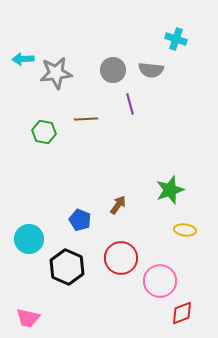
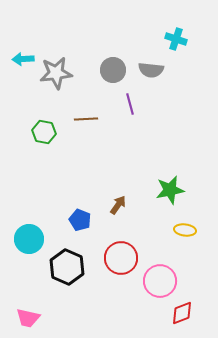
green star: rotated 8 degrees clockwise
